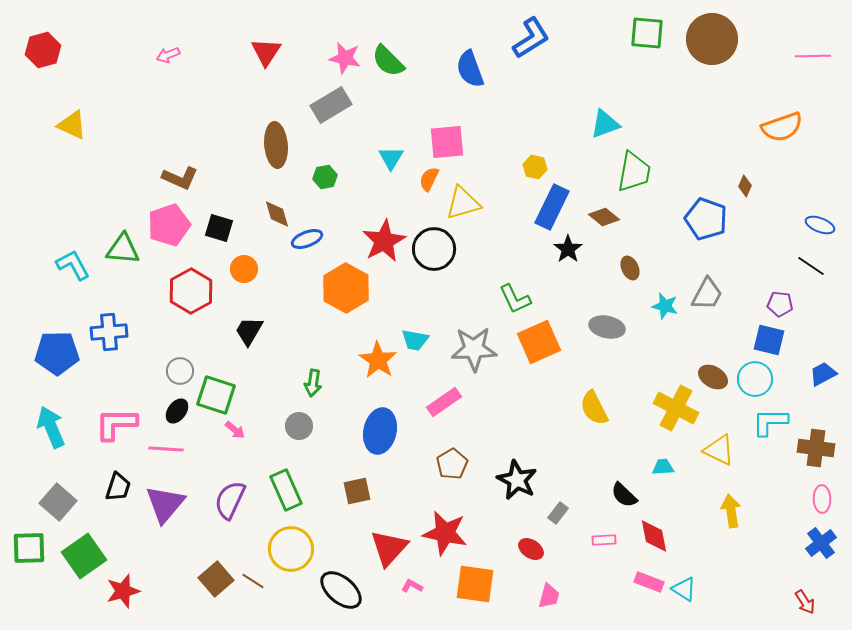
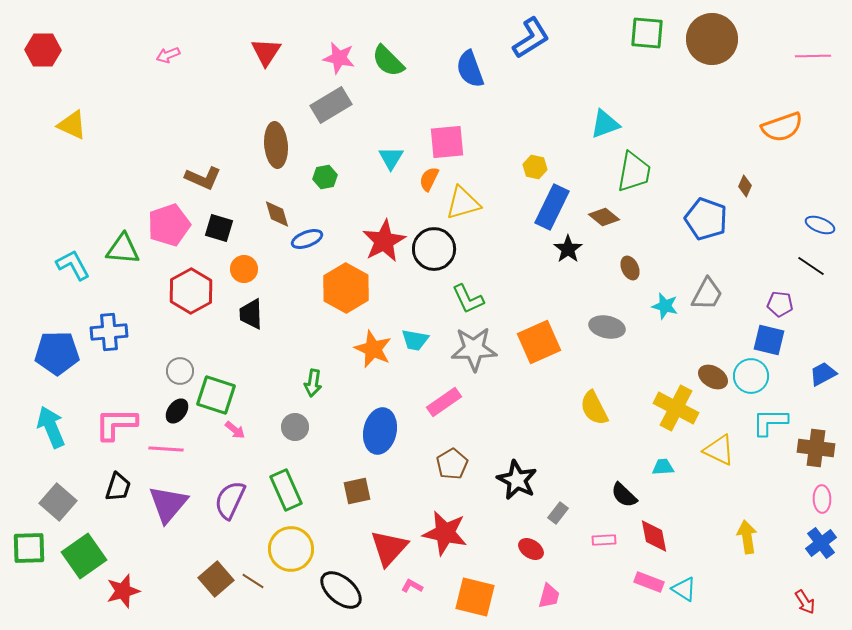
red hexagon at (43, 50): rotated 16 degrees clockwise
pink star at (345, 58): moved 6 px left
brown L-shape at (180, 178): moved 23 px right
green L-shape at (515, 299): moved 47 px left
black trapezoid at (249, 331): moved 2 px right, 17 px up; rotated 32 degrees counterclockwise
orange star at (378, 360): moved 5 px left, 11 px up; rotated 9 degrees counterclockwise
cyan circle at (755, 379): moved 4 px left, 3 px up
gray circle at (299, 426): moved 4 px left, 1 px down
purple triangle at (165, 504): moved 3 px right
yellow arrow at (731, 511): moved 16 px right, 26 px down
orange square at (475, 584): moved 13 px down; rotated 6 degrees clockwise
